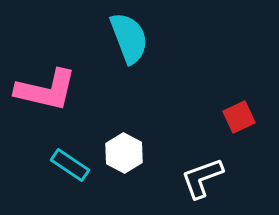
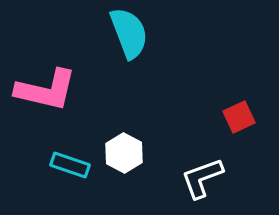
cyan semicircle: moved 5 px up
cyan rectangle: rotated 15 degrees counterclockwise
